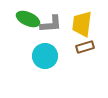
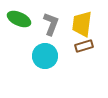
green ellipse: moved 9 px left
gray L-shape: rotated 65 degrees counterclockwise
brown rectangle: moved 1 px left, 1 px up
